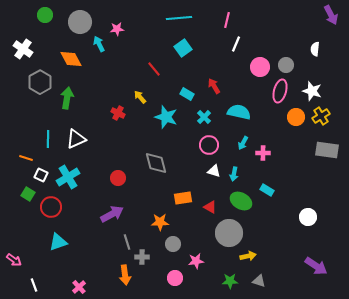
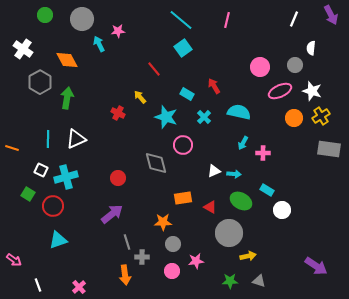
cyan line at (179, 18): moved 2 px right, 2 px down; rotated 45 degrees clockwise
gray circle at (80, 22): moved 2 px right, 3 px up
pink star at (117, 29): moved 1 px right, 2 px down
white line at (236, 44): moved 58 px right, 25 px up
white semicircle at (315, 49): moved 4 px left, 1 px up
orange diamond at (71, 59): moved 4 px left, 1 px down
gray circle at (286, 65): moved 9 px right
pink ellipse at (280, 91): rotated 50 degrees clockwise
orange circle at (296, 117): moved 2 px left, 1 px down
pink circle at (209, 145): moved 26 px left
gray rectangle at (327, 150): moved 2 px right, 1 px up
orange line at (26, 158): moved 14 px left, 10 px up
white triangle at (214, 171): rotated 40 degrees counterclockwise
cyan arrow at (234, 174): rotated 96 degrees counterclockwise
white square at (41, 175): moved 5 px up
cyan cross at (68, 177): moved 2 px left; rotated 15 degrees clockwise
red circle at (51, 207): moved 2 px right, 1 px up
purple arrow at (112, 214): rotated 10 degrees counterclockwise
white circle at (308, 217): moved 26 px left, 7 px up
orange star at (160, 222): moved 3 px right
cyan triangle at (58, 242): moved 2 px up
pink circle at (175, 278): moved 3 px left, 7 px up
white line at (34, 285): moved 4 px right
